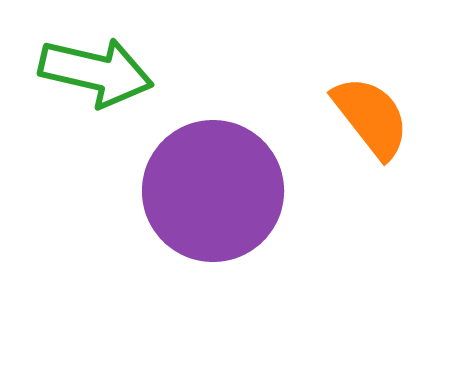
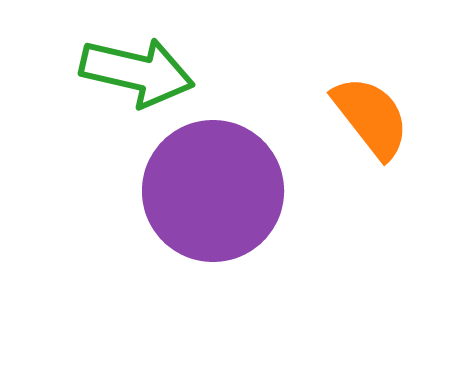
green arrow: moved 41 px right
